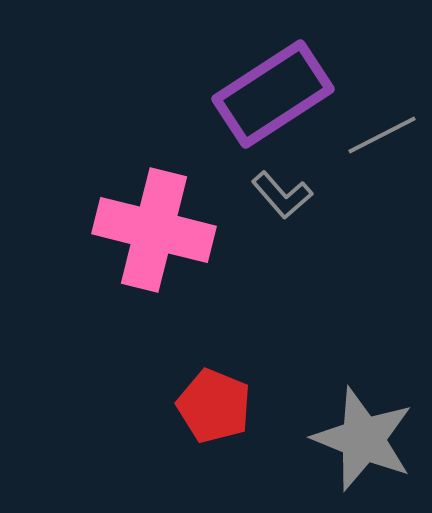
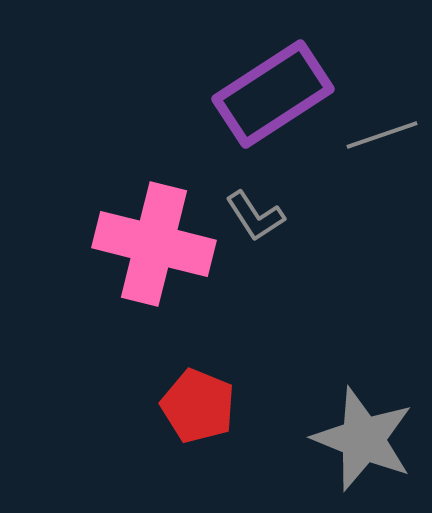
gray line: rotated 8 degrees clockwise
gray L-shape: moved 27 px left, 21 px down; rotated 8 degrees clockwise
pink cross: moved 14 px down
red pentagon: moved 16 px left
